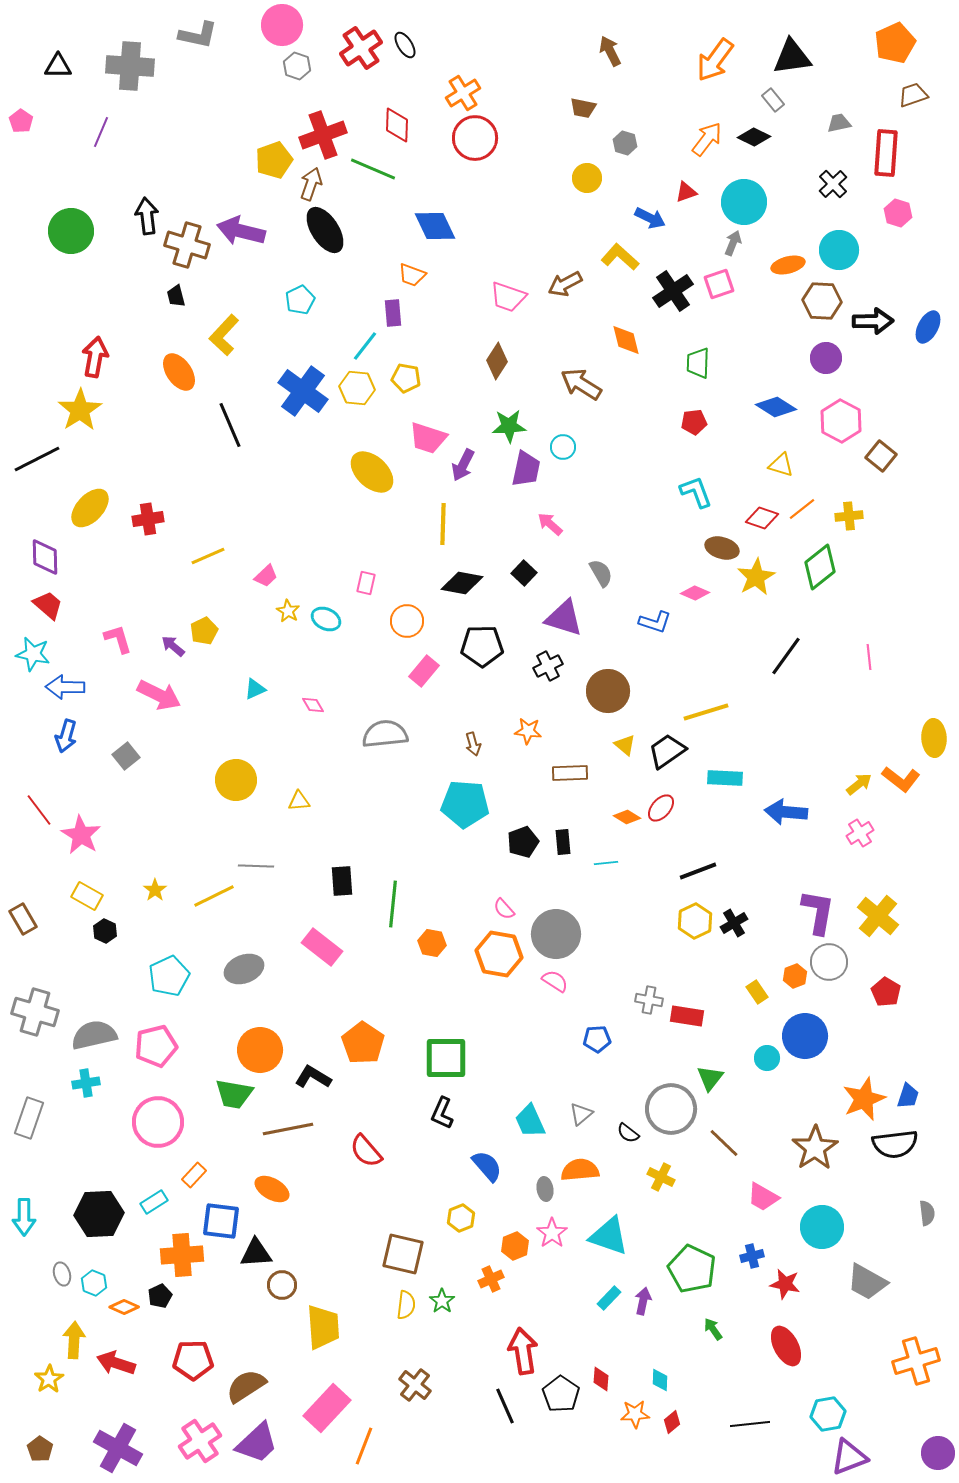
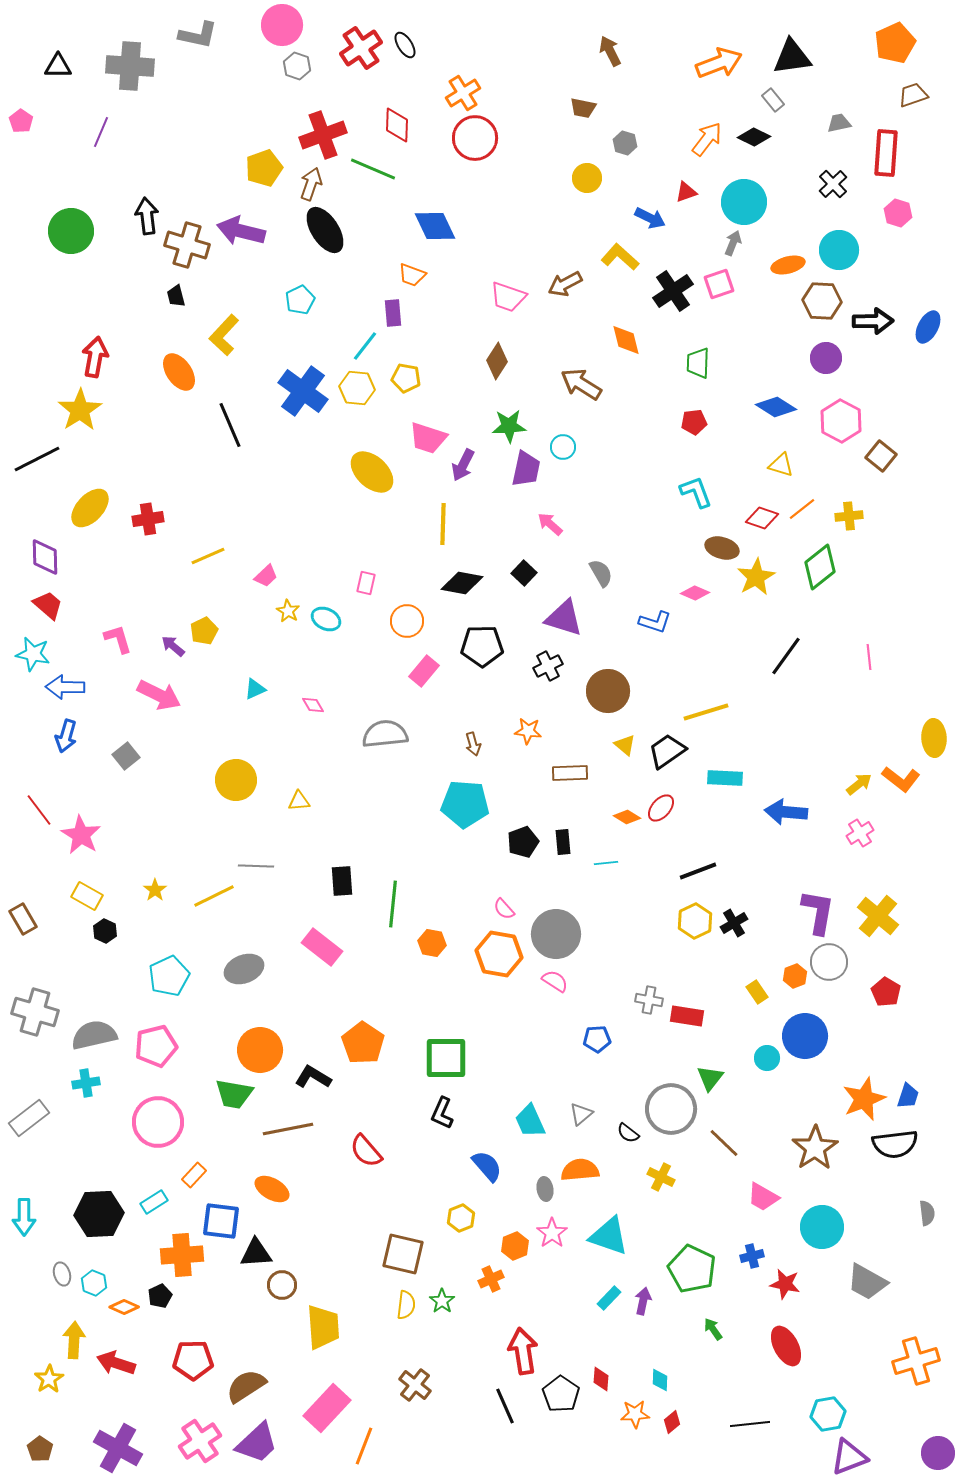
orange arrow at (715, 60): moved 4 px right, 3 px down; rotated 147 degrees counterclockwise
yellow pentagon at (274, 160): moved 10 px left, 8 px down
gray rectangle at (29, 1118): rotated 33 degrees clockwise
